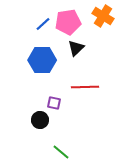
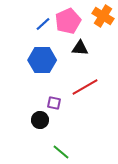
pink pentagon: moved 1 px up; rotated 15 degrees counterclockwise
black triangle: moved 4 px right; rotated 48 degrees clockwise
red line: rotated 28 degrees counterclockwise
